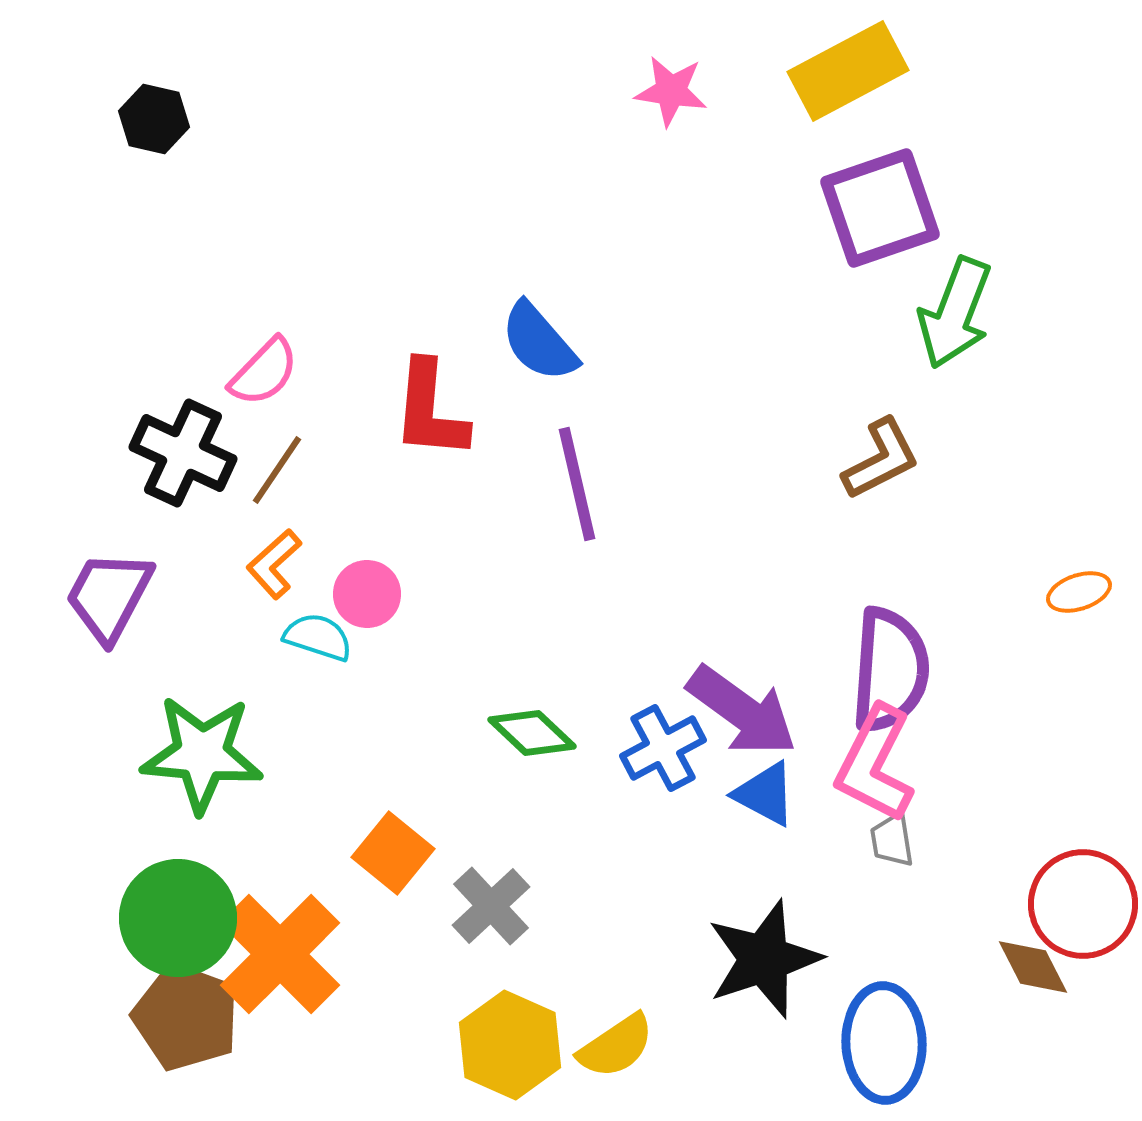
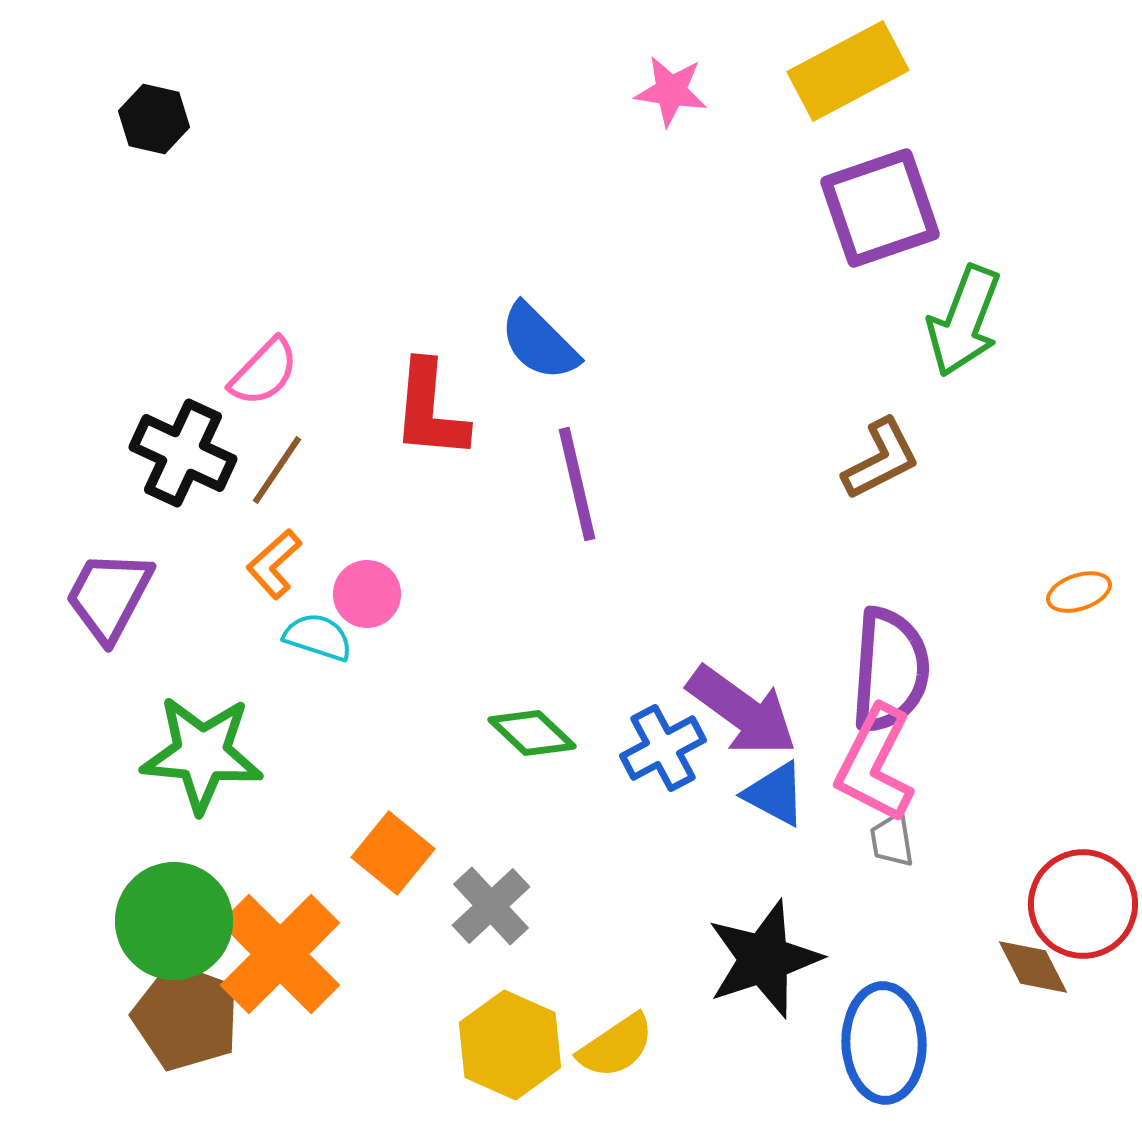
green arrow: moved 9 px right, 8 px down
blue semicircle: rotated 4 degrees counterclockwise
blue triangle: moved 10 px right
green circle: moved 4 px left, 3 px down
